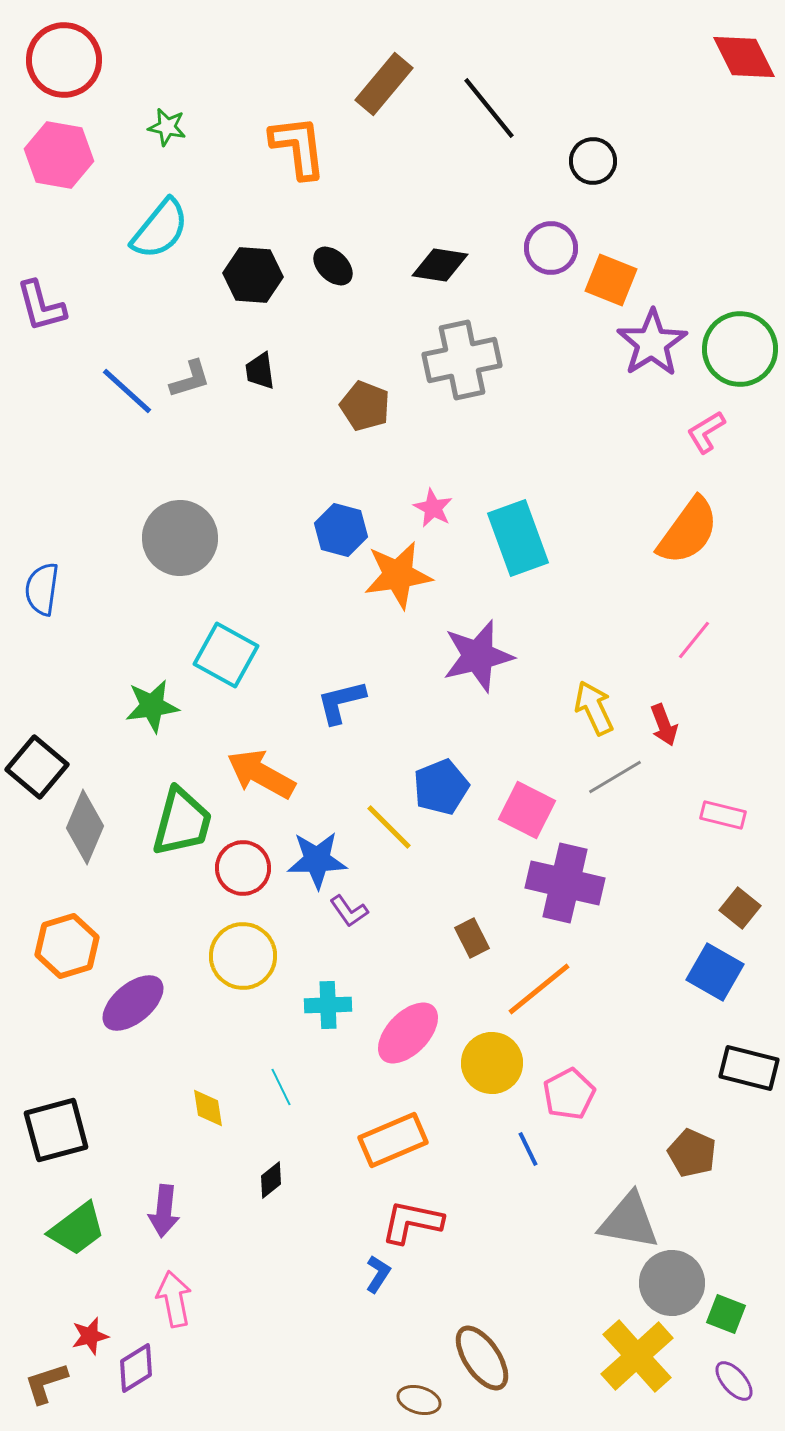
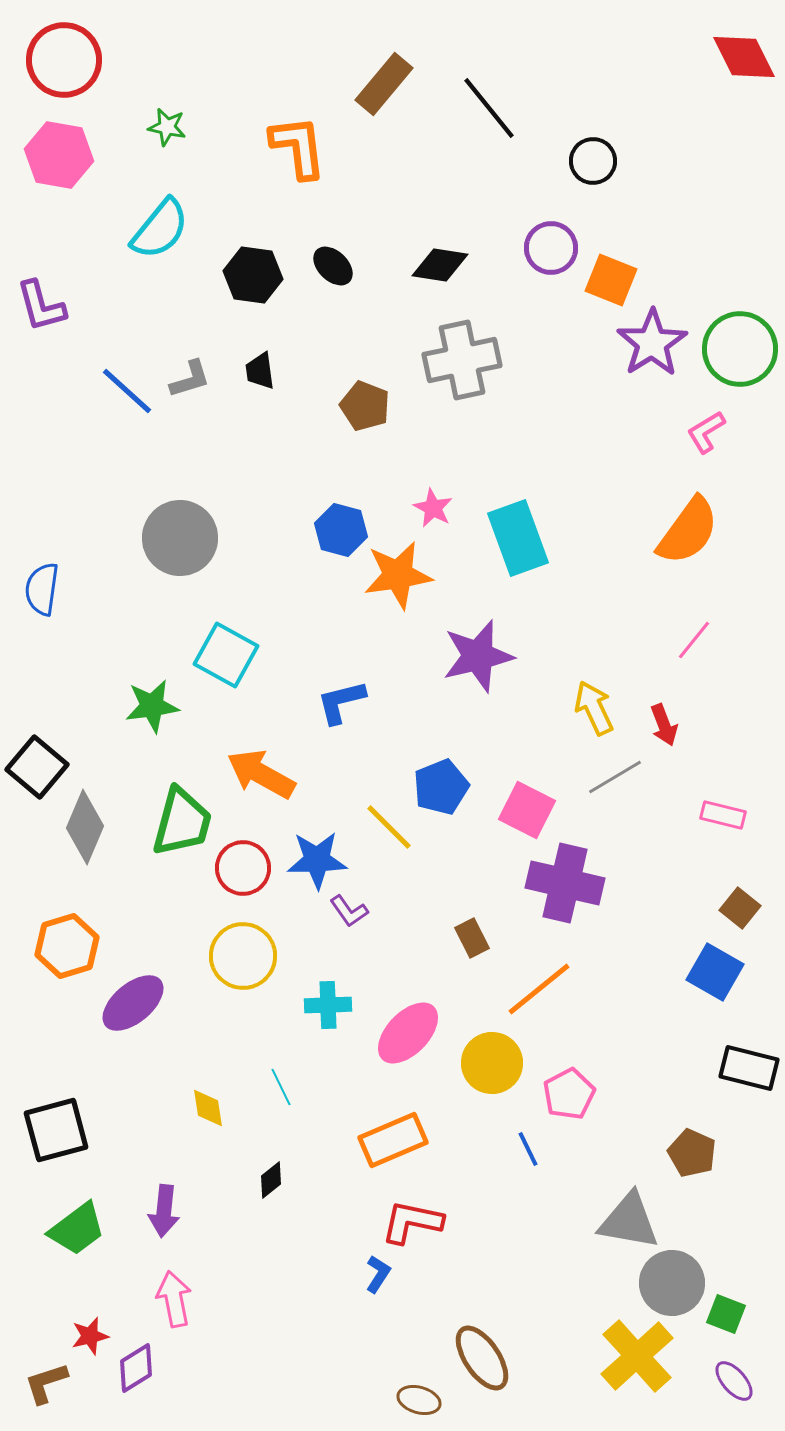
black hexagon at (253, 275): rotated 4 degrees clockwise
